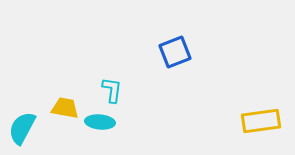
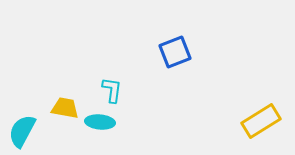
yellow rectangle: rotated 24 degrees counterclockwise
cyan semicircle: moved 3 px down
